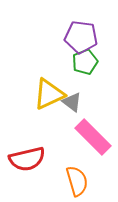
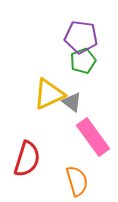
green pentagon: moved 2 px left, 1 px up
pink rectangle: rotated 9 degrees clockwise
red semicircle: rotated 60 degrees counterclockwise
